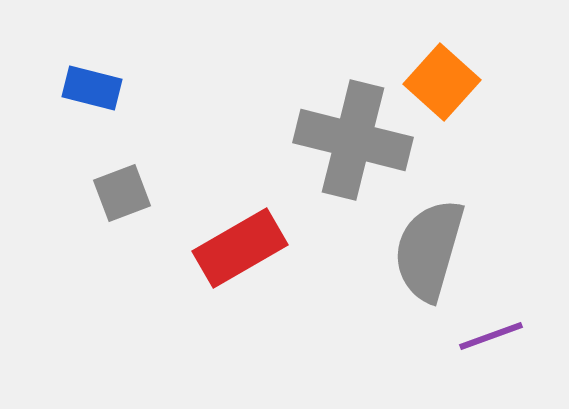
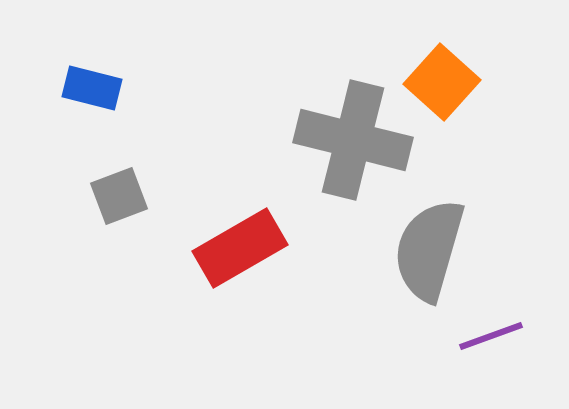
gray square: moved 3 px left, 3 px down
